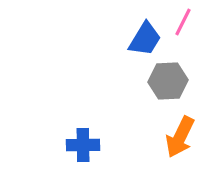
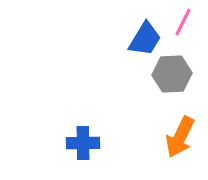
gray hexagon: moved 4 px right, 7 px up
blue cross: moved 2 px up
